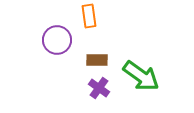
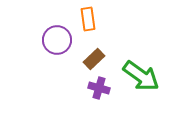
orange rectangle: moved 1 px left, 3 px down
brown rectangle: moved 3 px left, 1 px up; rotated 45 degrees counterclockwise
purple cross: rotated 20 degrees counterclockwise
